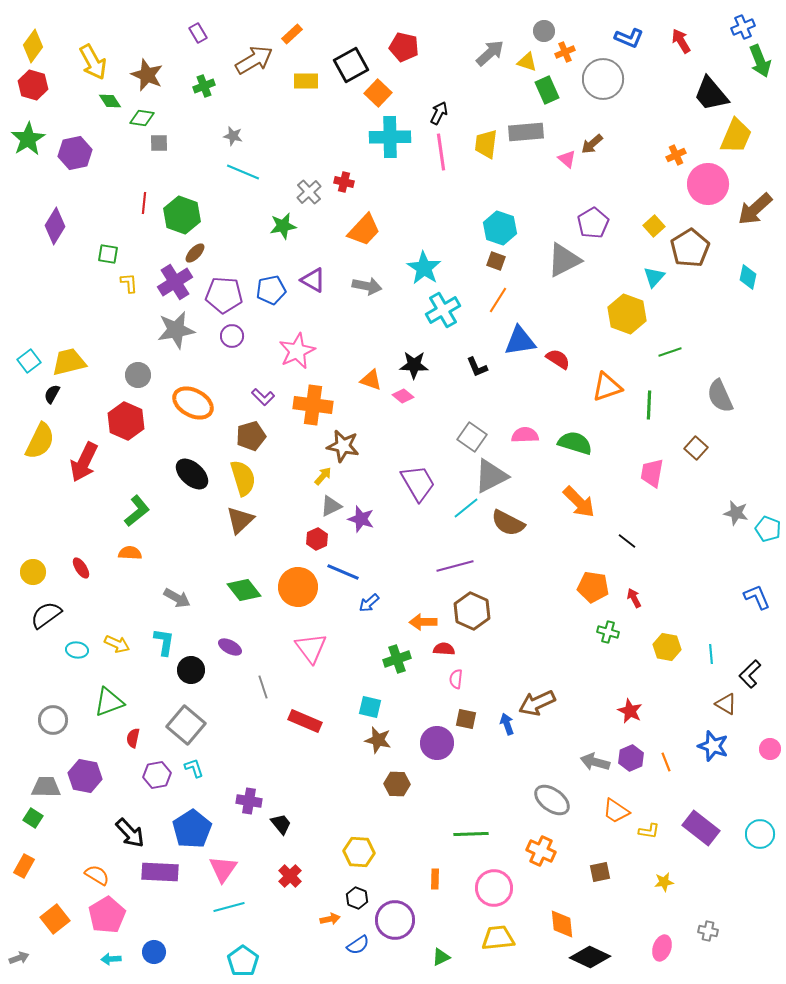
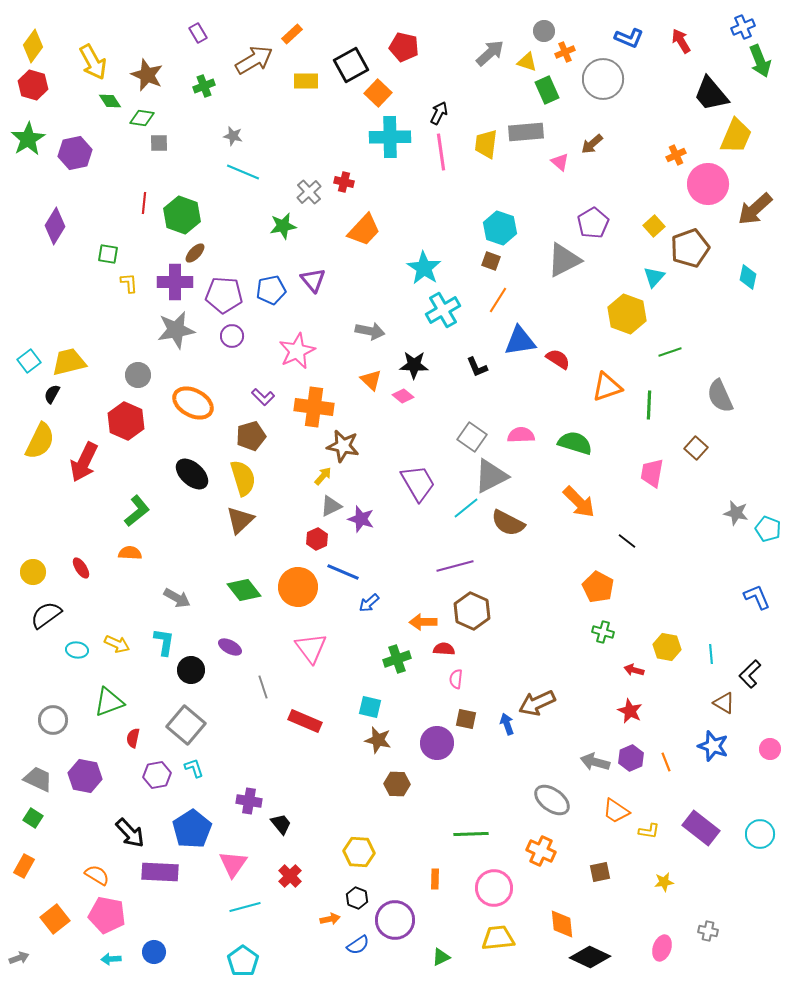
pink triangle at (567, 159): moved 7 px left, 3 px down
brown pentagon at (690, 248): rotated 12 degrees clockwise
brown square at (496, 261): moved 5 px left
purple triangle at (313, 280): rotated 20 degrees clockwise
purple cross at (175, 282): rotated 32 degrees clockwise
gray arrow at (367, 286): moved 3 px right, 45 px down
orange triangle at (371, 380): rotated 25 degrees clockwise
orange cross at (313, 405): moved 1 px right, 2 px down
pink semicircle at (525, 435): moved 4 px left
orange pentagon at (593, 587): moved 5 px right; rotated 20 degrees clockwise
red arrow at (634, 598): moved 72 px down; rotated 48 degrees counterclockwise
green cross at (608, 632): moved 5 px left
brown triangle at (726, 704): moved 2 px left, 1 px up
gray trapezoid at (46, 787): moved 8 px left, 8 px up; rotated 24 degrees clockwise
pink triangle at (223, 869): moved 10 px right, 5 px up
cyan line at (229, 907): moved 16 px right
pink pentagon at (107, 915): rotated 30 degrees counterclockwise
